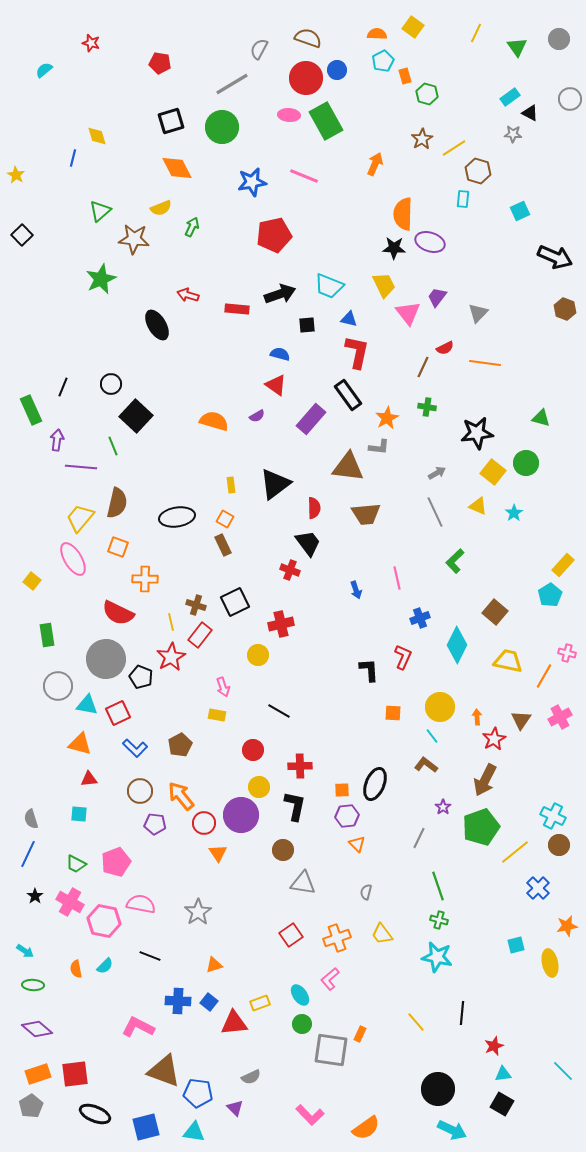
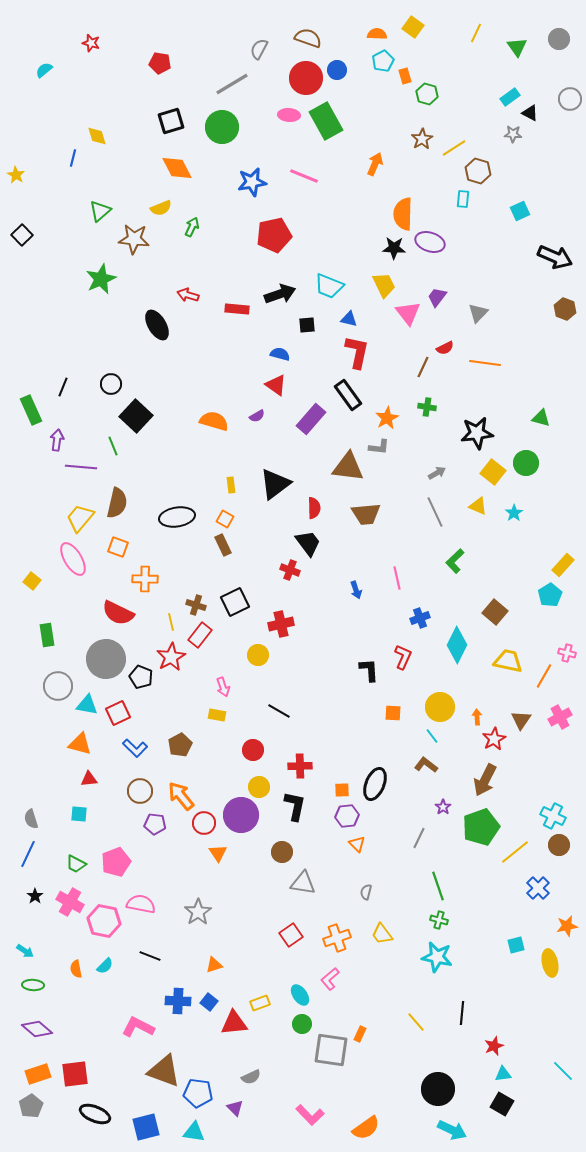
brown circle at (283, 850): moved 1 px left, 2 px down
